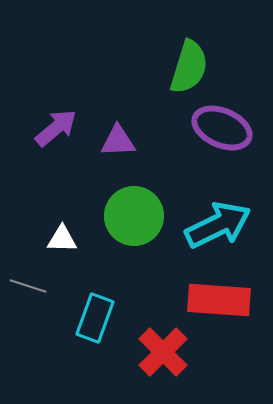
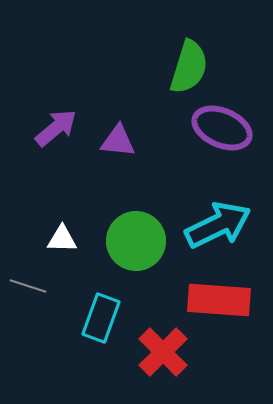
purple triangle: rotated 9 degrees clockwise
green circle: moved 2 px right, 25 px down
cyan rectangle: moved 6 px right
